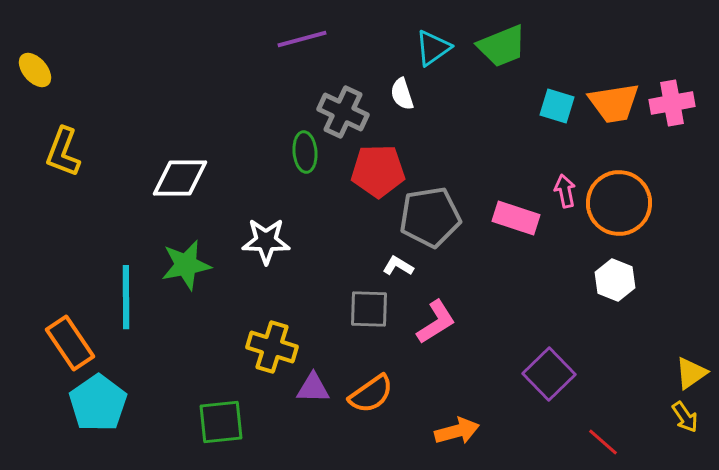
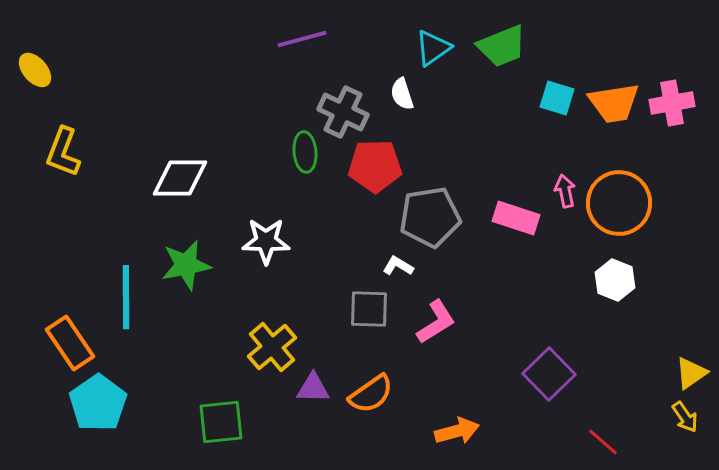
cyan square: moved 8 px up
red pentagon: moved 3 px left, 5 px up
yellow cross: rotated 33 degrees clockwise
